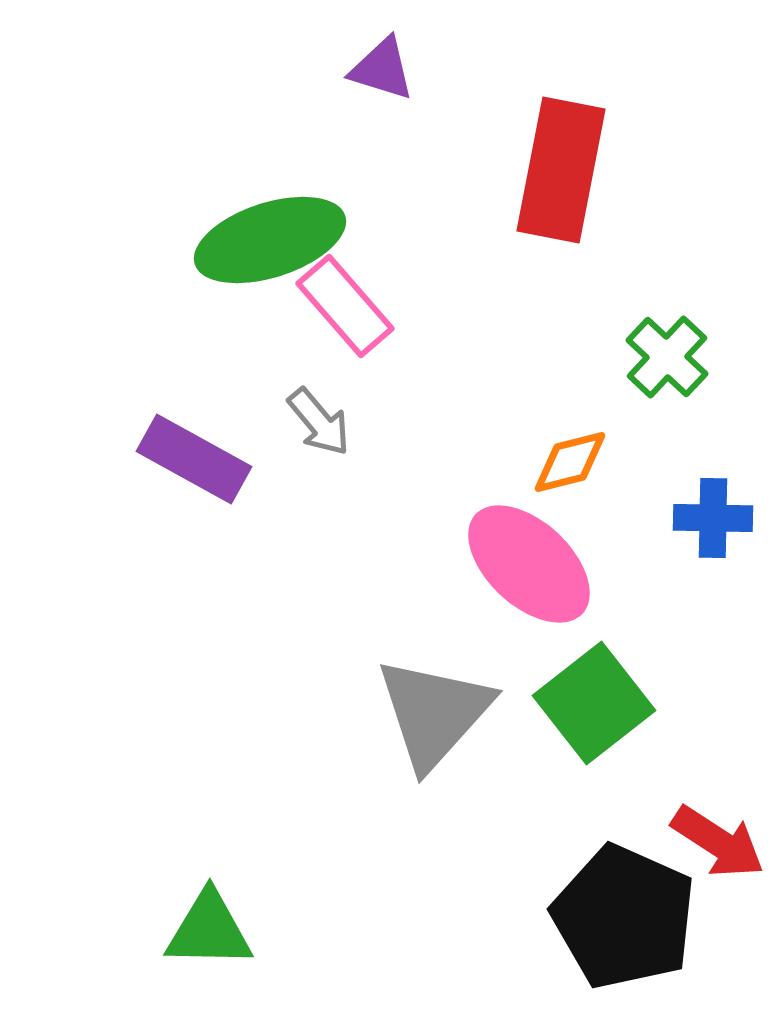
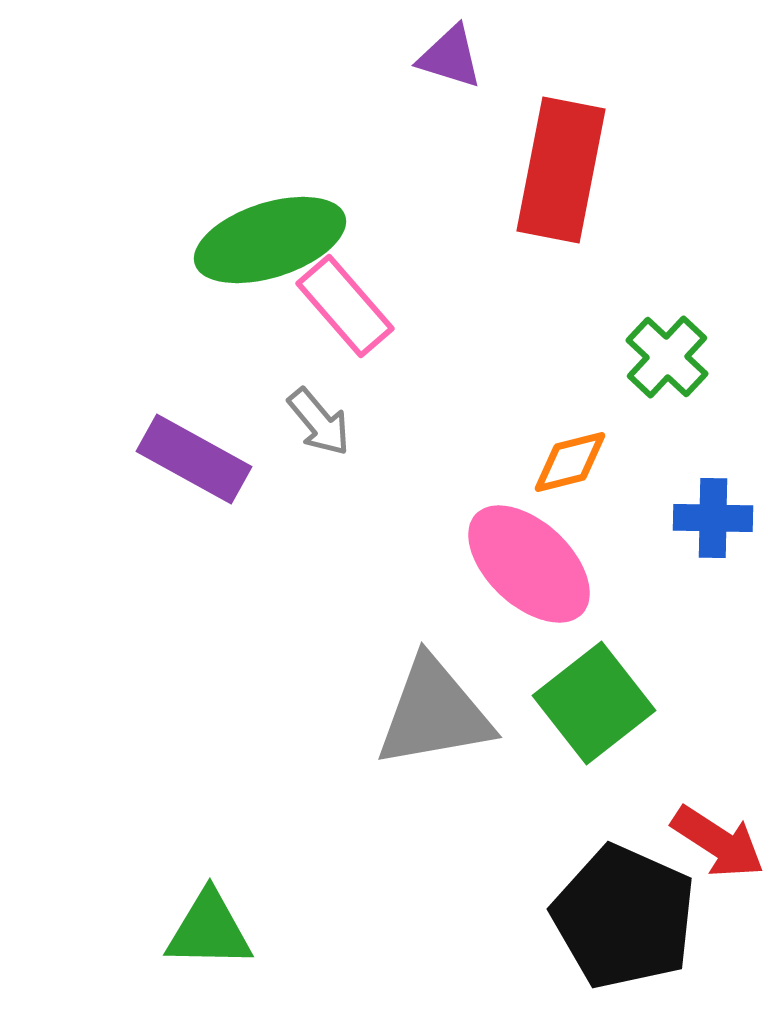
purple triangle: moved 68 px right, 12 px up
gray triangle: rotated 38 degrees clockwise
